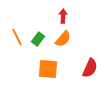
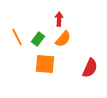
red arrow: moved 4 px left, 3 px down
orange square: moved 3 px left, 5 px up
